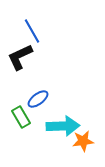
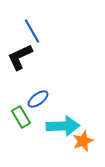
orange star: rotated 15 degrees counterclockwise
